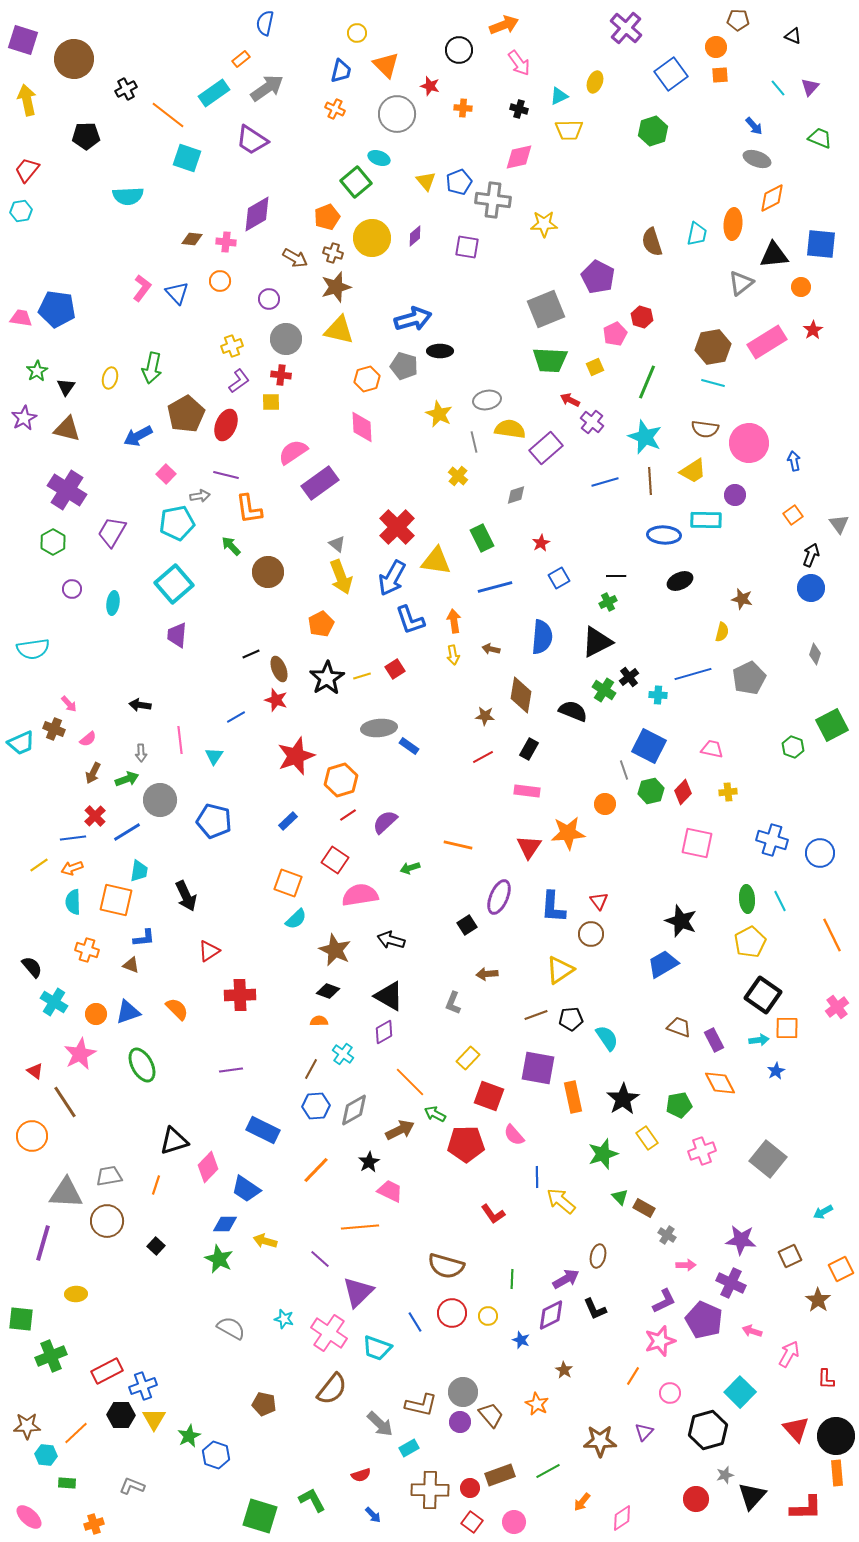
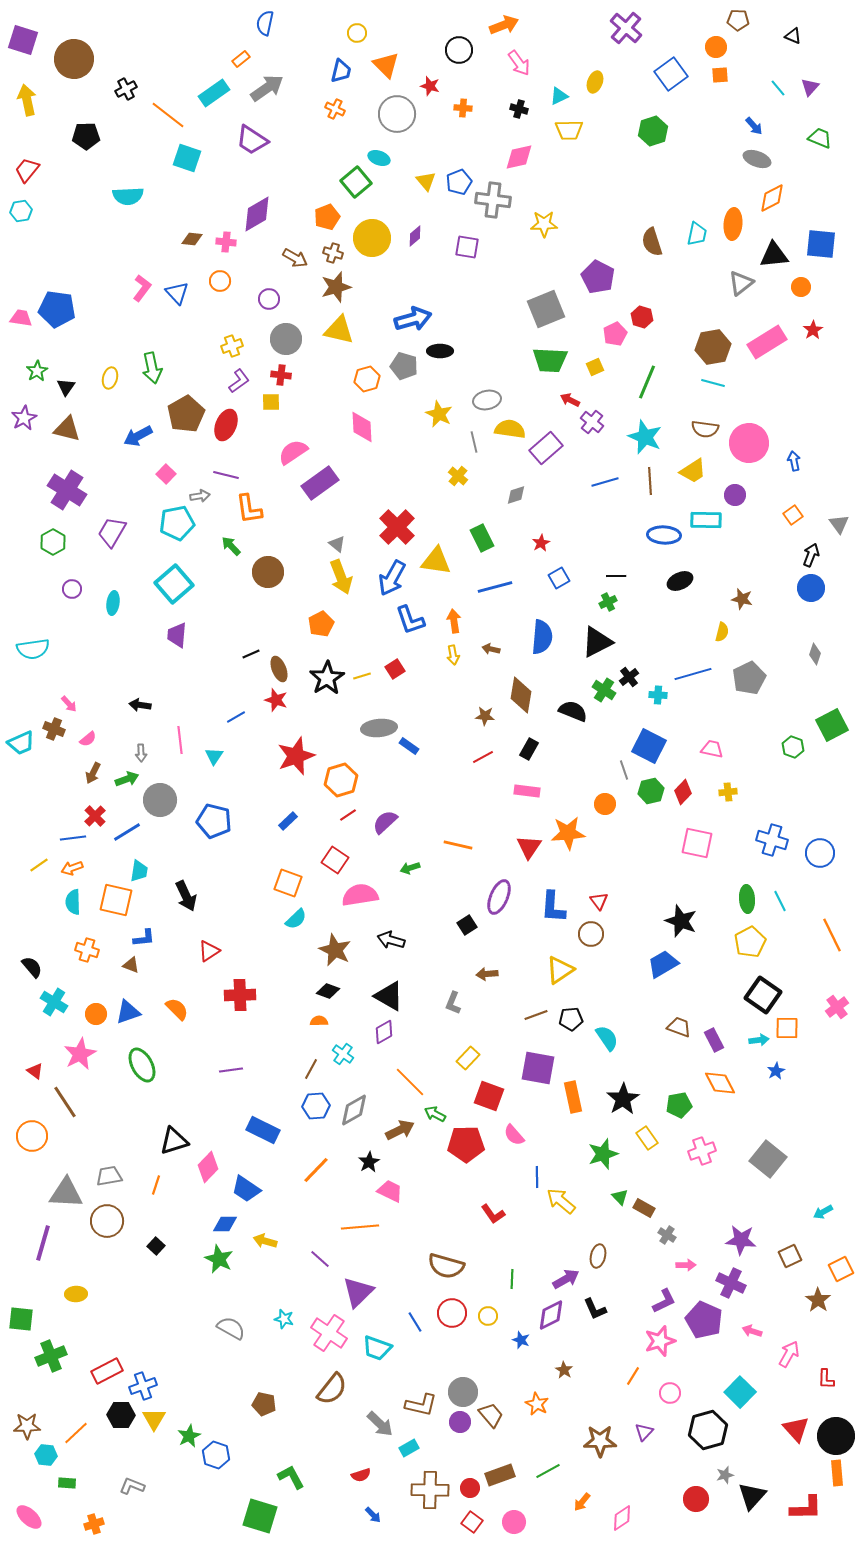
green arrow at (152, 368): rotated 24 degrees counterclockwise
green L-shape at (312, 1500): moved 21 px left, 23 px up
